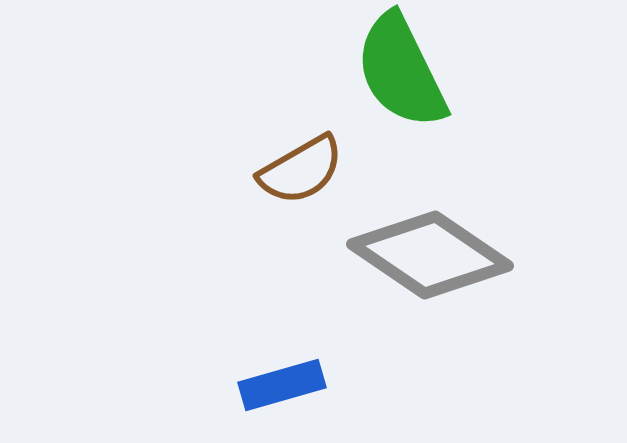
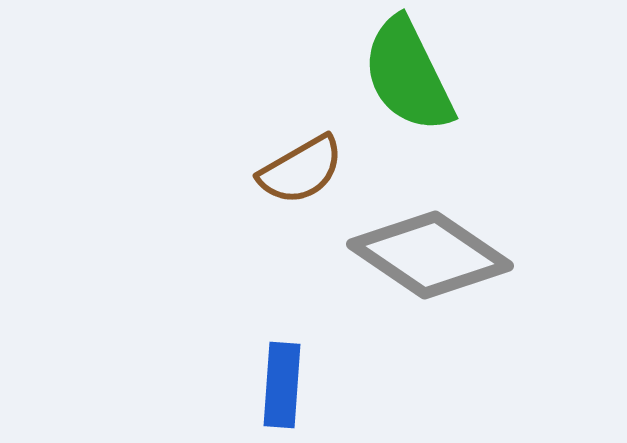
green semicircle: moved 7 px right, 4 px down
blue rectangle: rotated 70 degrees counterclockwise
